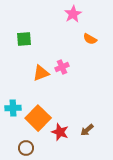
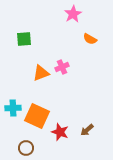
orange square: moved 1 px left, 2 px up; rotated 20 degrees counterclockwise
